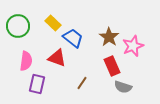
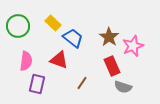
red triangle: moved 2 px right, 2 px down
